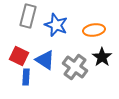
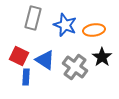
gray rectangle: moved 5 px right, 2 px down
blue star: moved 9 px right
